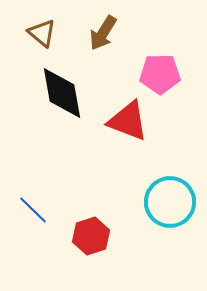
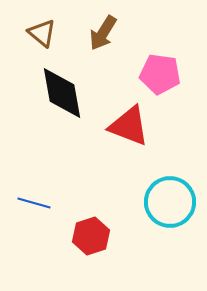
pink pentagon: rotated 9 degrees clockwise
red triangle: moved 1 px right, 5 px down
blue line: moved 1 px right, 7 px up; rotated 28 degrees counterclockwise
